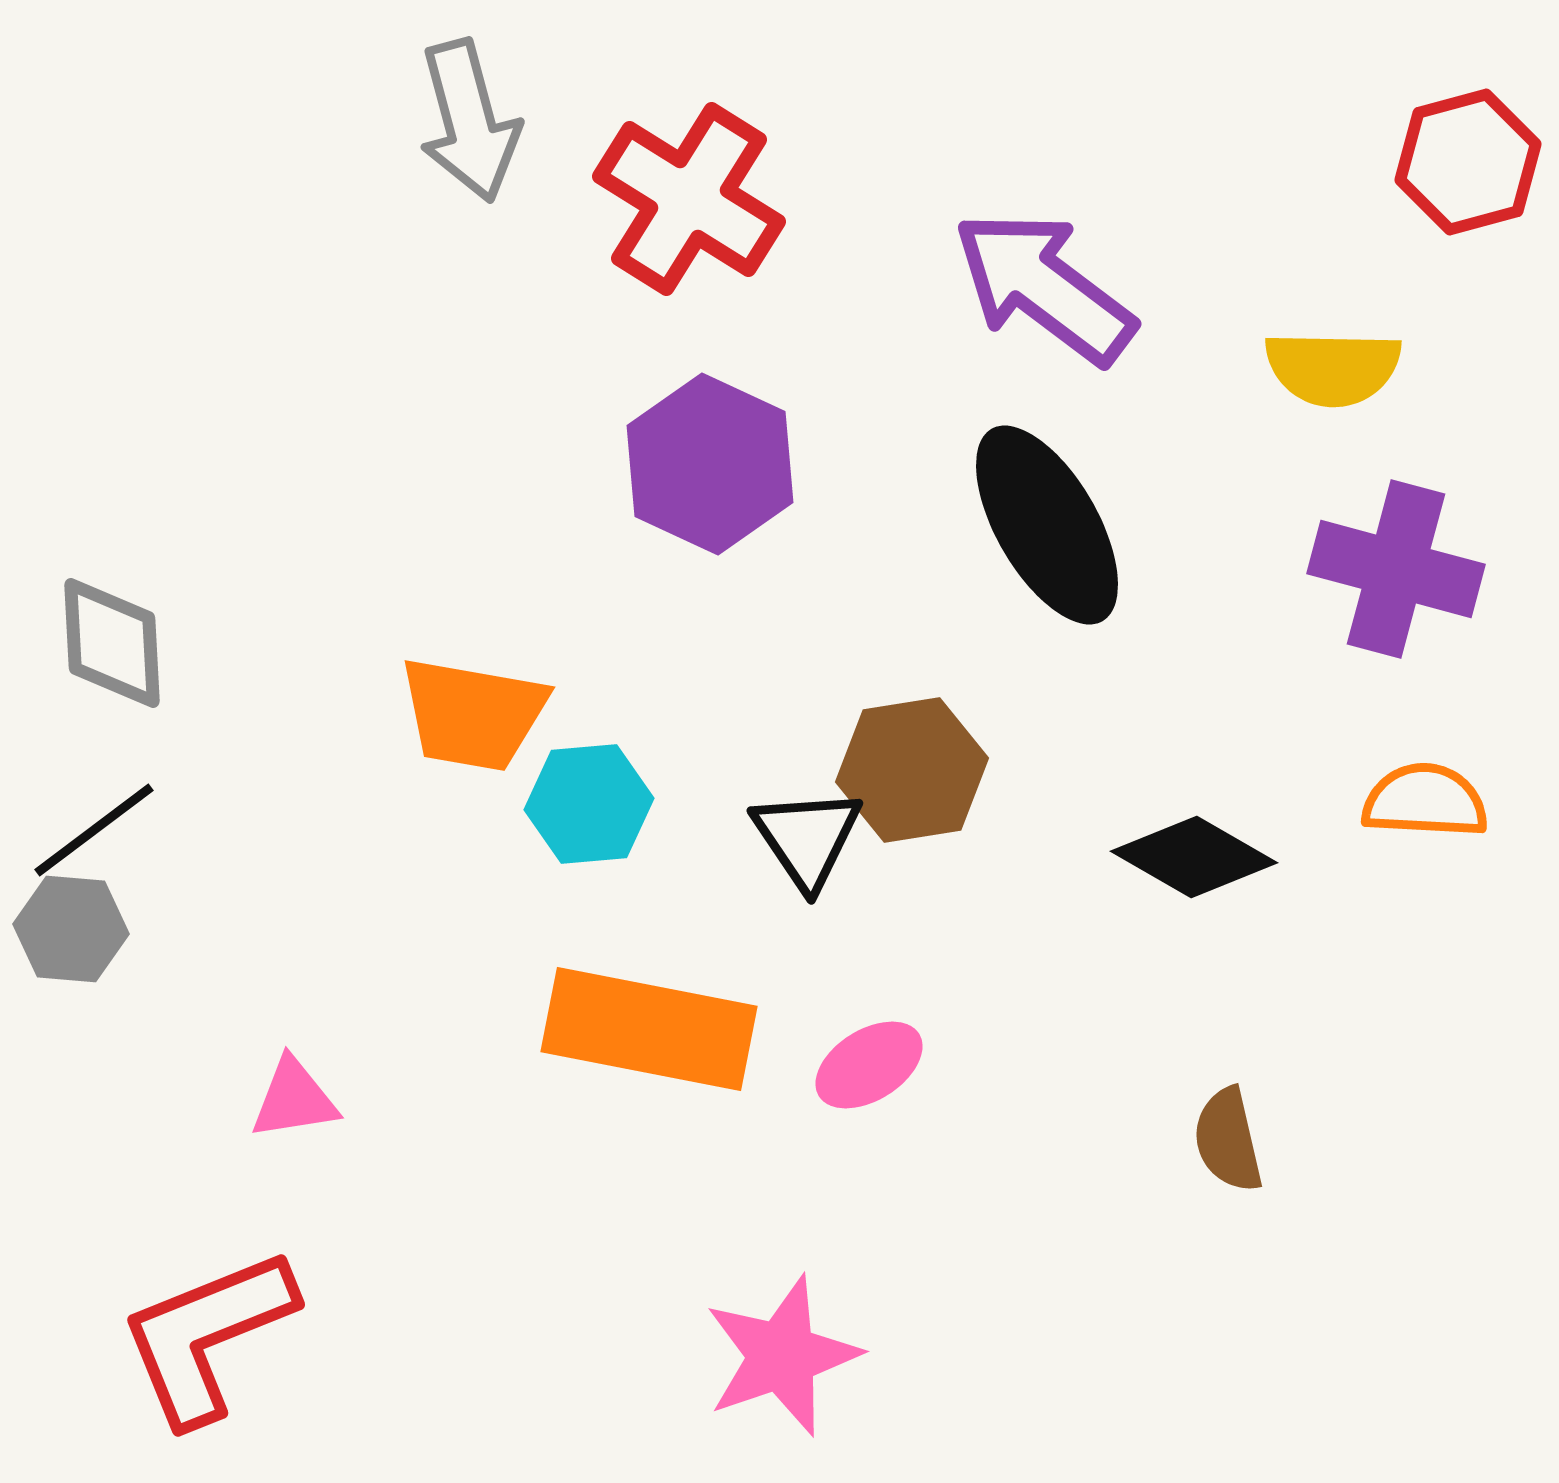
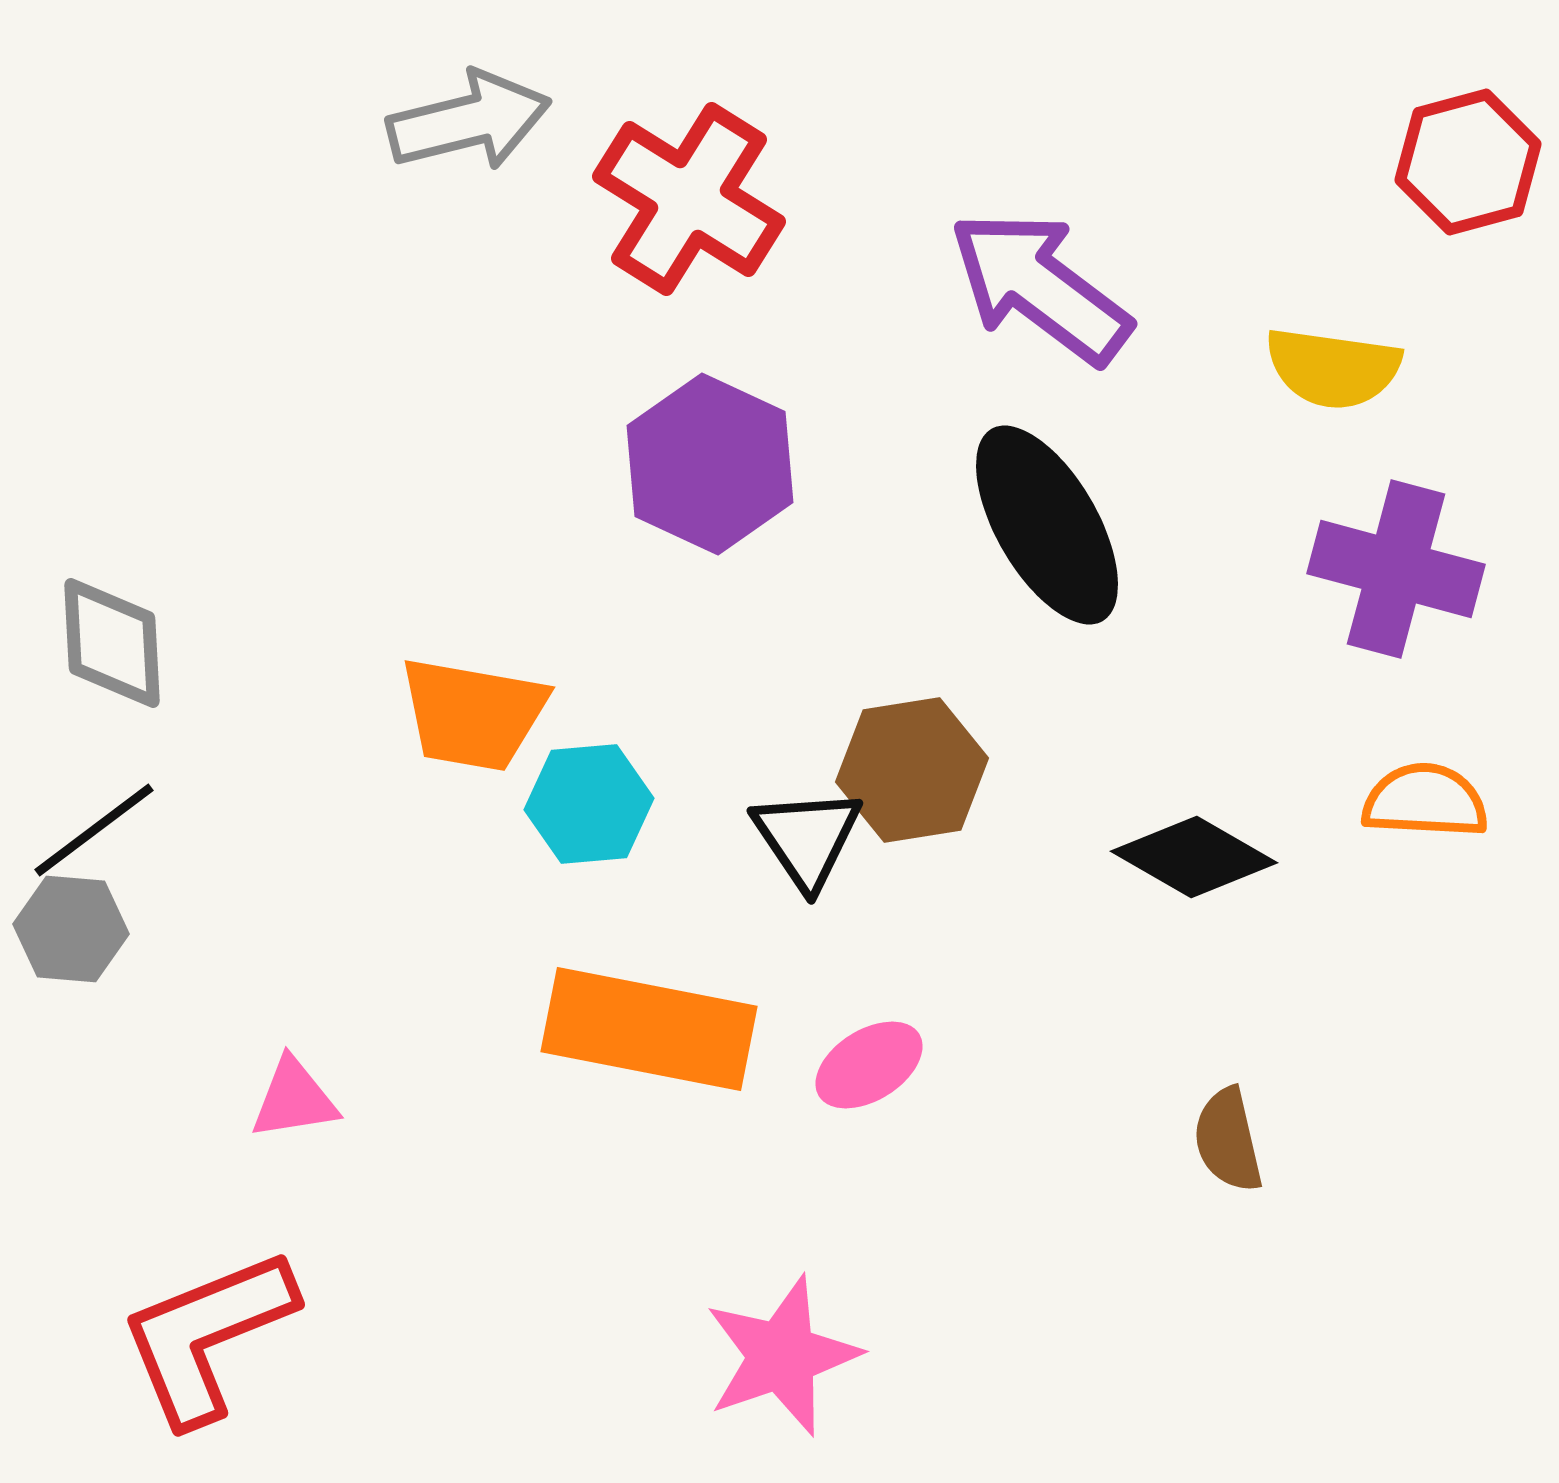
gray arrow: rotated 89 degrees counterclockwise
purple arrow: moved 4 px left
yellow semicircle: rotated 7 degrees clockwise
